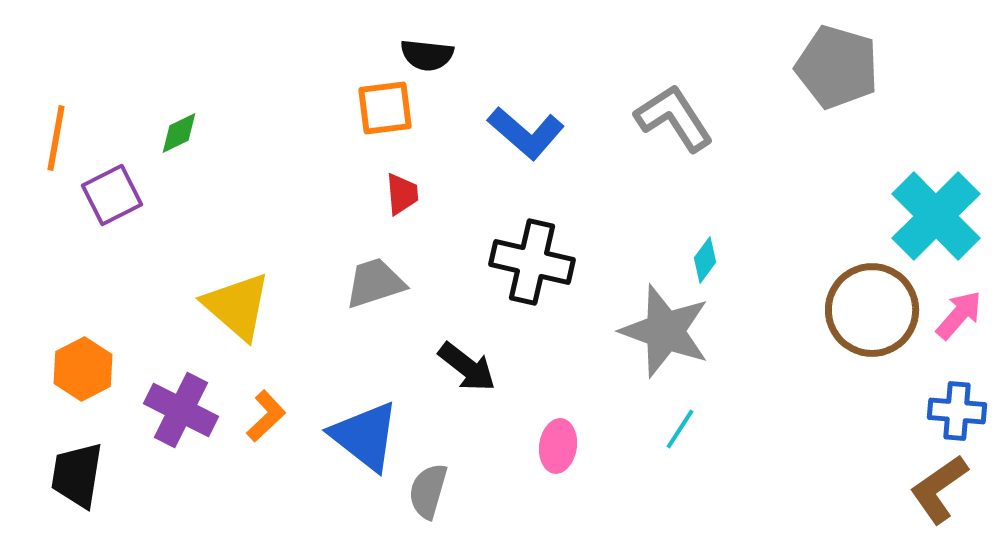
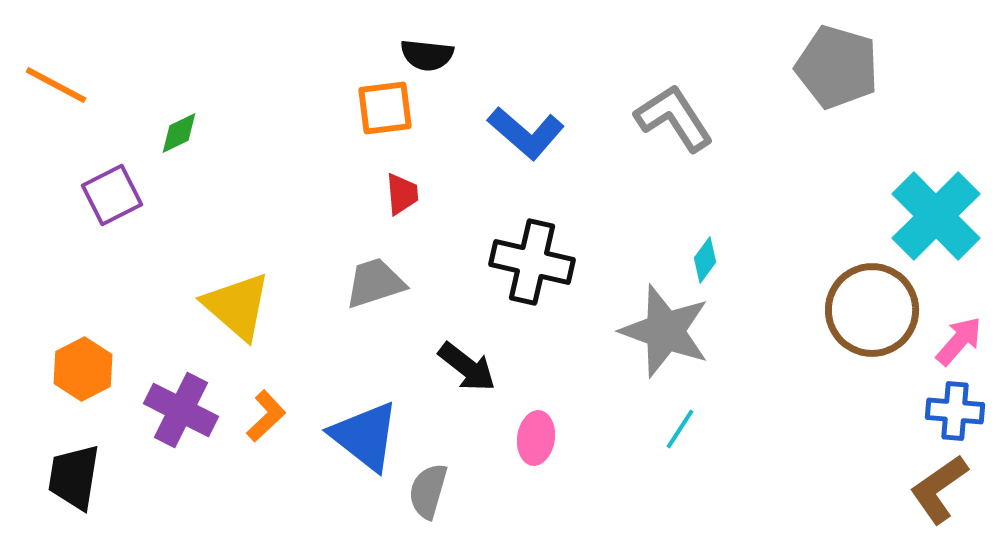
orange line: moved 53 px up; rotated 72 degrees counterclockwise
pink arrow: moved 26 px down
blue cross: moved 2 px left
pink ellipse: moved 22 px left, 8 px up
black trapezoid: moved 3 px left, 2 px down
